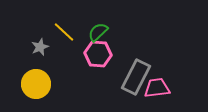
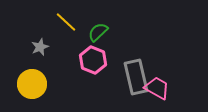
yellow line: moved 2 px right, 10 px up
pink hexagon: moved 5 px left, 6 px down; rotated 16 degrees clockwise
gray rectangle: rotated 40 degrees counterclockwise
yellow circle: moved 4 px left
pink trapezoid: rotated 36 degrees clockwise
